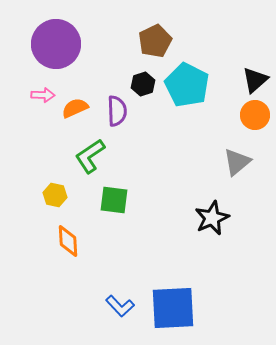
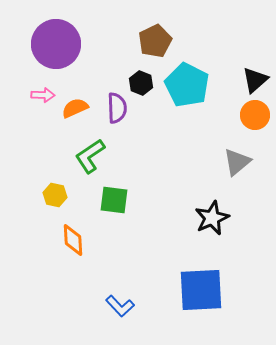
black hexagon: moved 2 px left, 1 px up; rotated 20 degrees counterclockwise
purple semicircle: moved 3 px up
orange diamond: moved 5 px right, 1 px up
blue square: moved 28 px right, 18 px up
